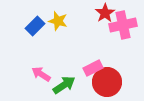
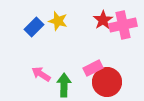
red star: moved 2 px left, 7 px down
blue rectangle: moved 1 px left, 1 px down
green arrow: rotated 55 degrees counterclockwise
